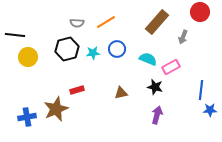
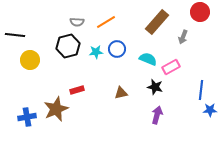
gray semicircle: moved 1 px up
black hexagon: moved 1 px right, 3 px up
cyan star: moved 3 px right, 1 px up
yellow circle: moved 2 px right, 3 px down
